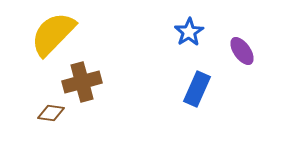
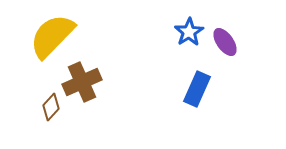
yellow semicircle: moved 1 px left, 2 px down
purple ellipse: moved 17 px left, 9 px up
brown cross: rotated 9 degrees counterclockwise
brown diamond: moved 6 px up; rotated 56 degrees counterclockwise
